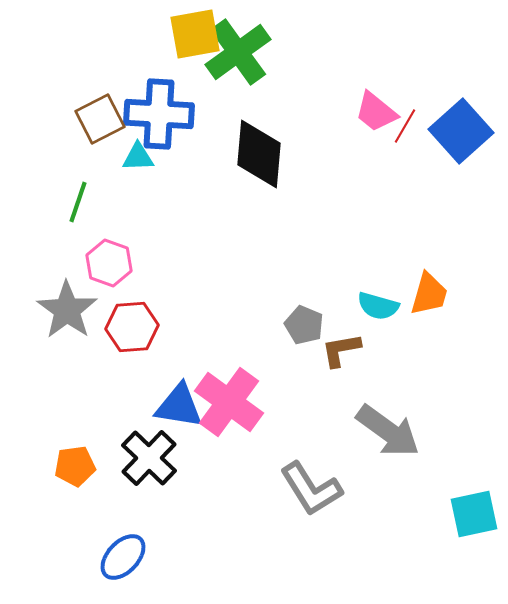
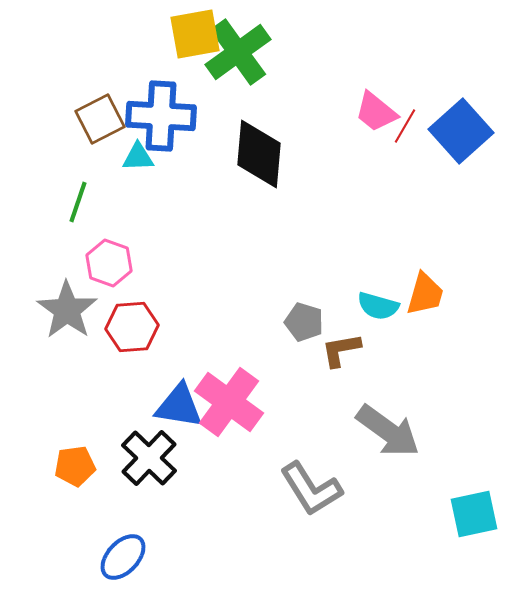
blue cross: moved 2 px right, 2 px down
orange trapezoid: moved 4 px left
gray pentagon: moved 3 px up; rotated 6 degrees counterclockwise
